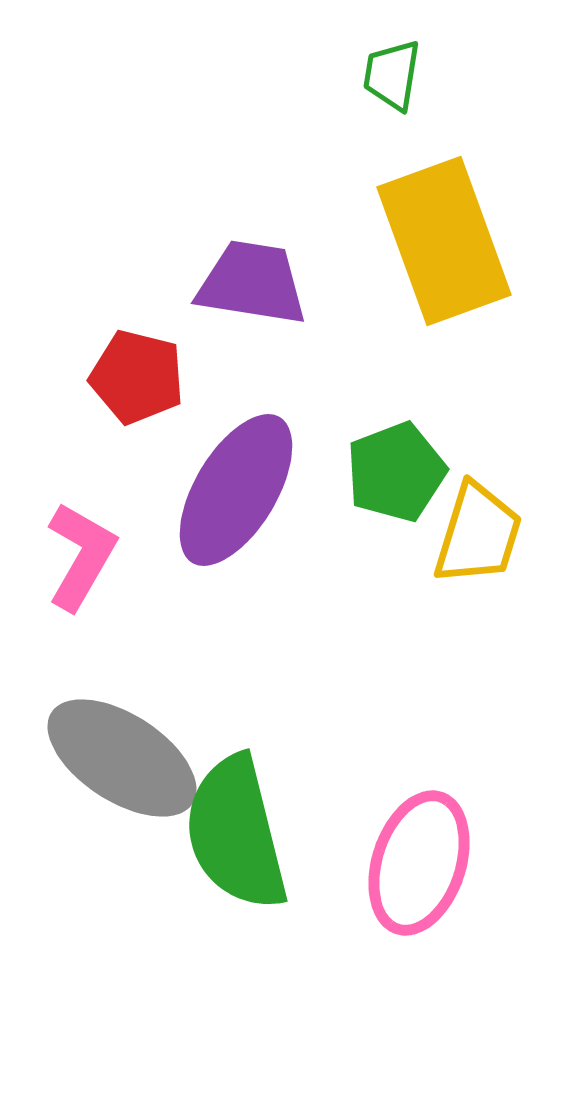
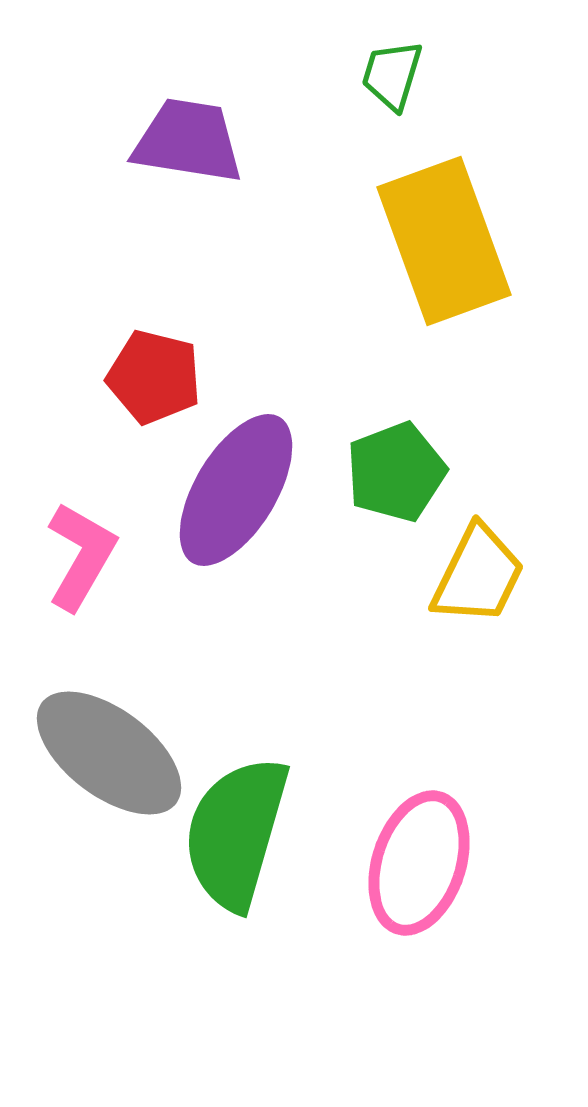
green trapezoid: rotated 8 degrees clockwise
purple trapezoid: moved 64 px left, 142 px up
red pentagon: moved 17 px right
yellow trapezoid: moved 41 px down; rotated 9 degrees clockwise
gray ellipse: moved 13 px left, 5 px up; rotated 4 degrees clockwise
green semicircle: rotated 30 degrees clockwise
